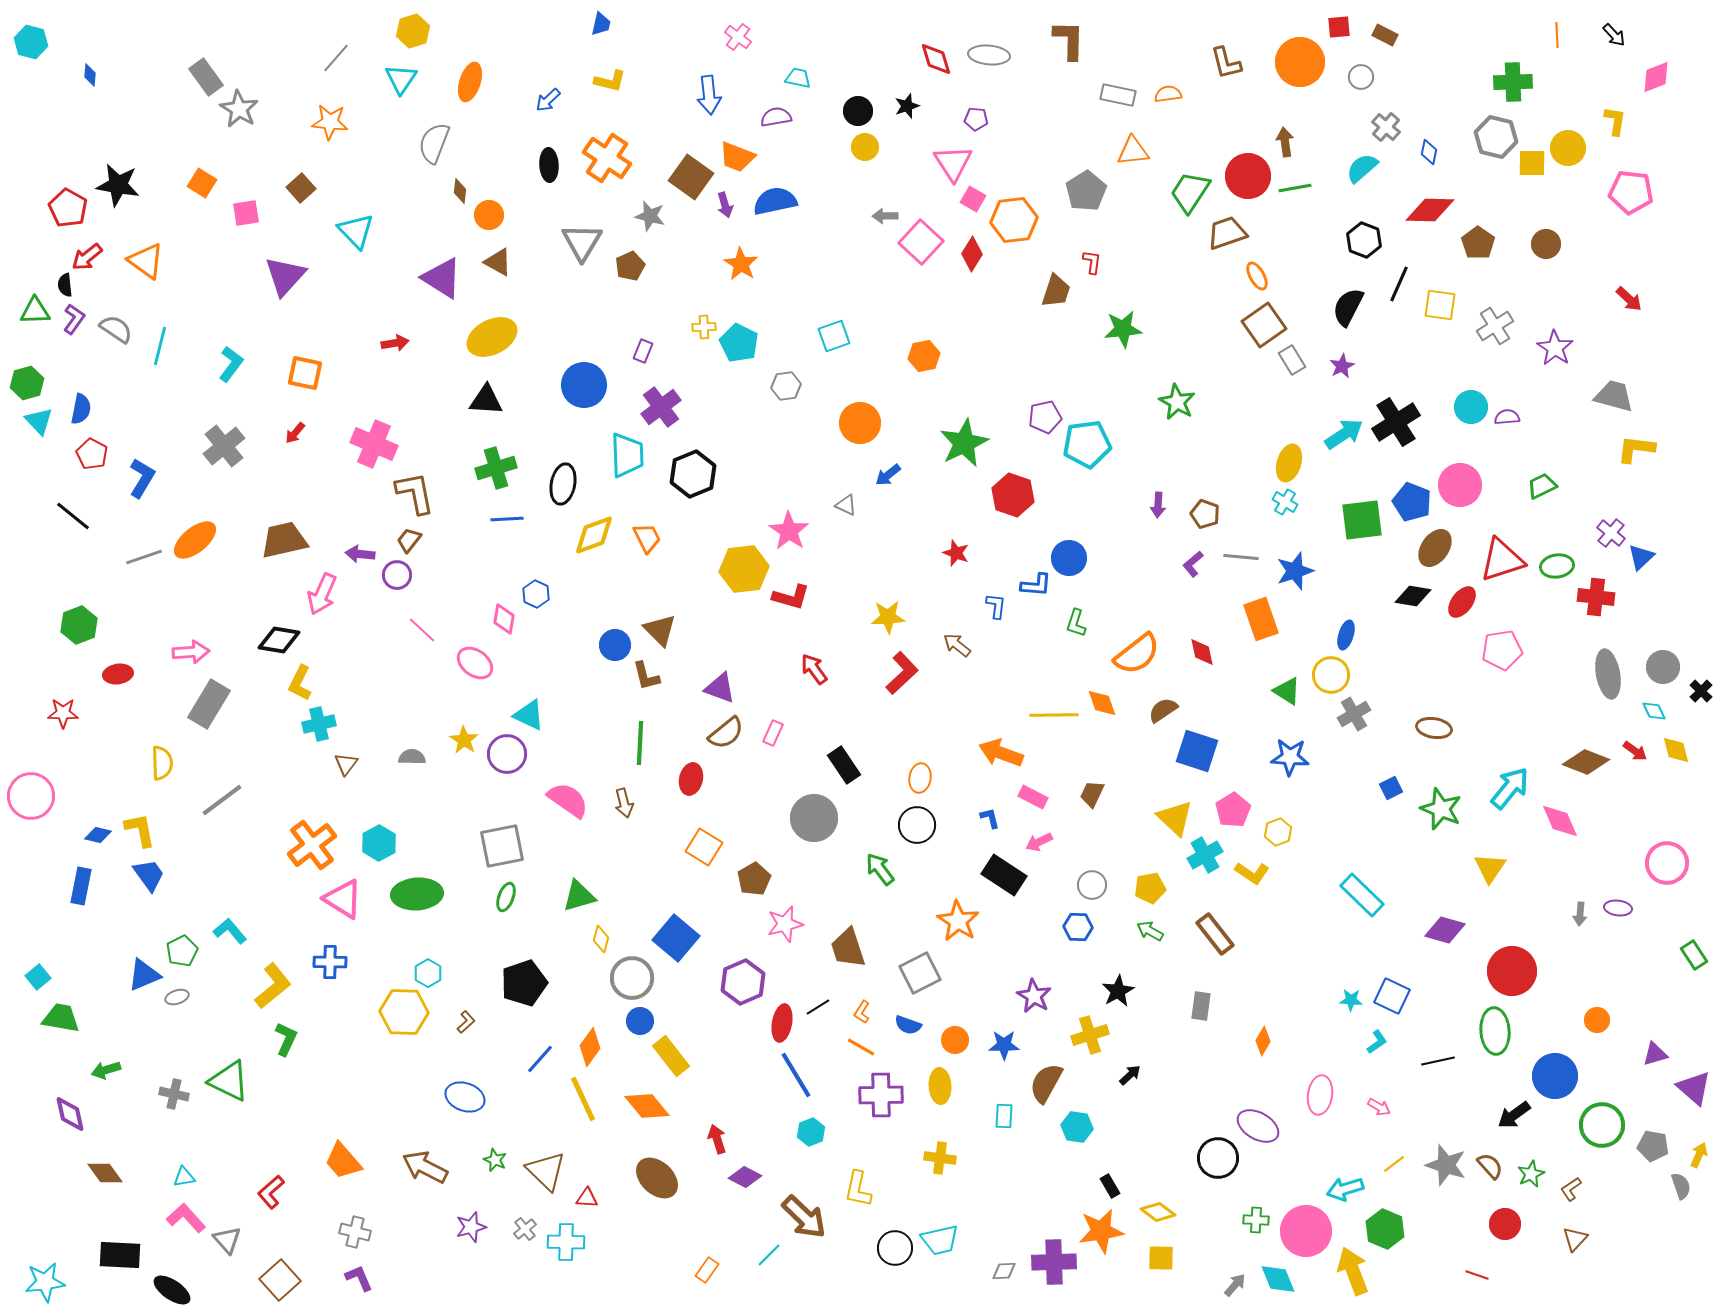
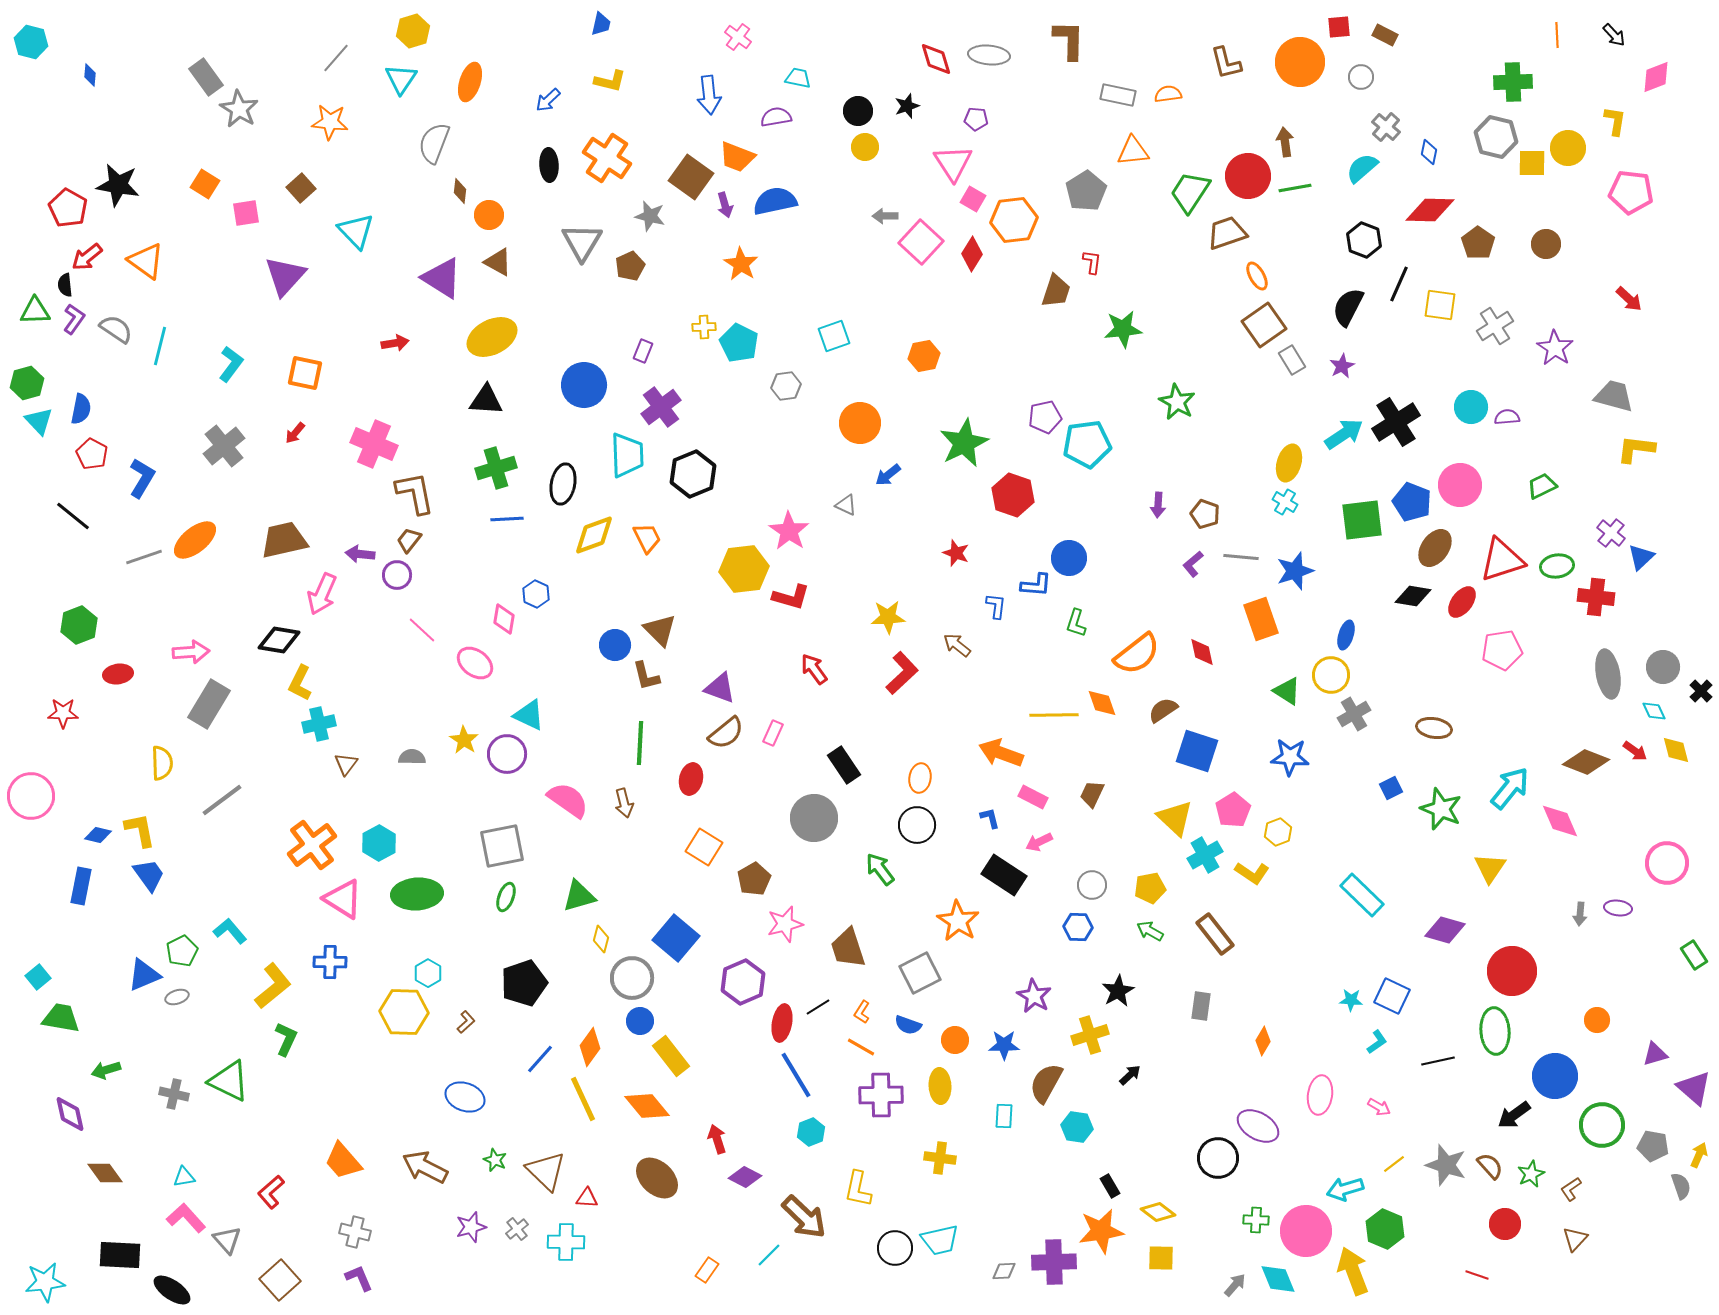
orange square at (202, 183): moved 3 px right, 1 px down
gray cross at (525, 1229): moved 8 px left
